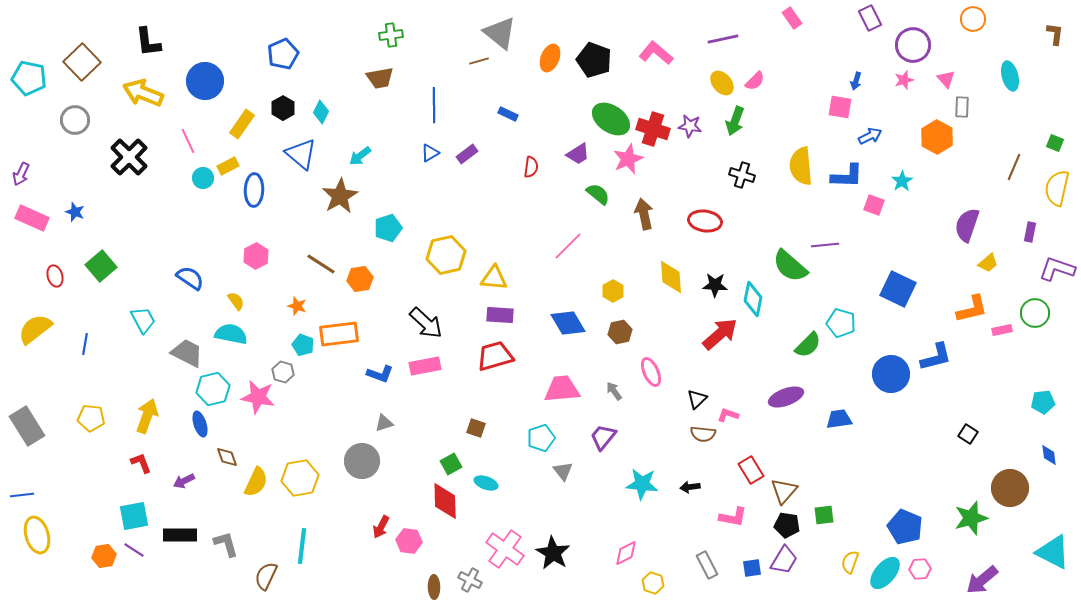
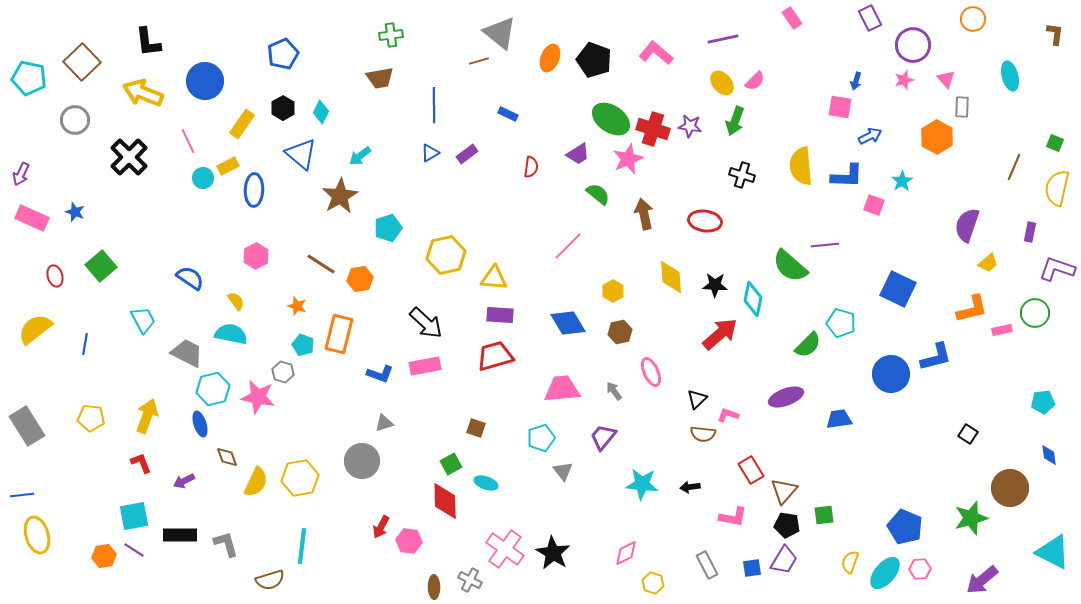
orange rectangle at (339, 334): rotated 69 degrees counterclockwise
brown semicircle at (266, 576): moved 4 px right, 4 px down; rotated 132 degrees counterclockwise
